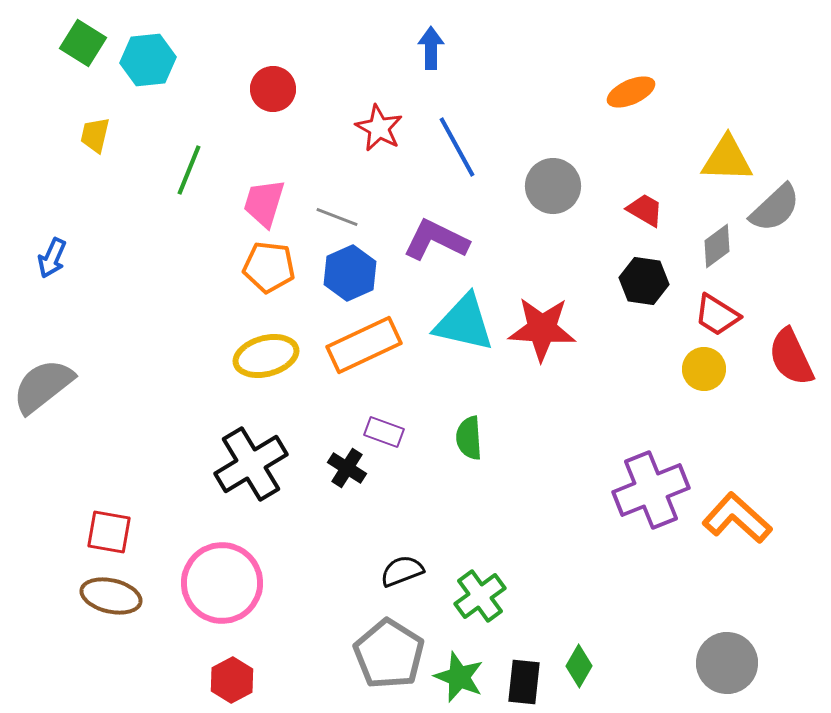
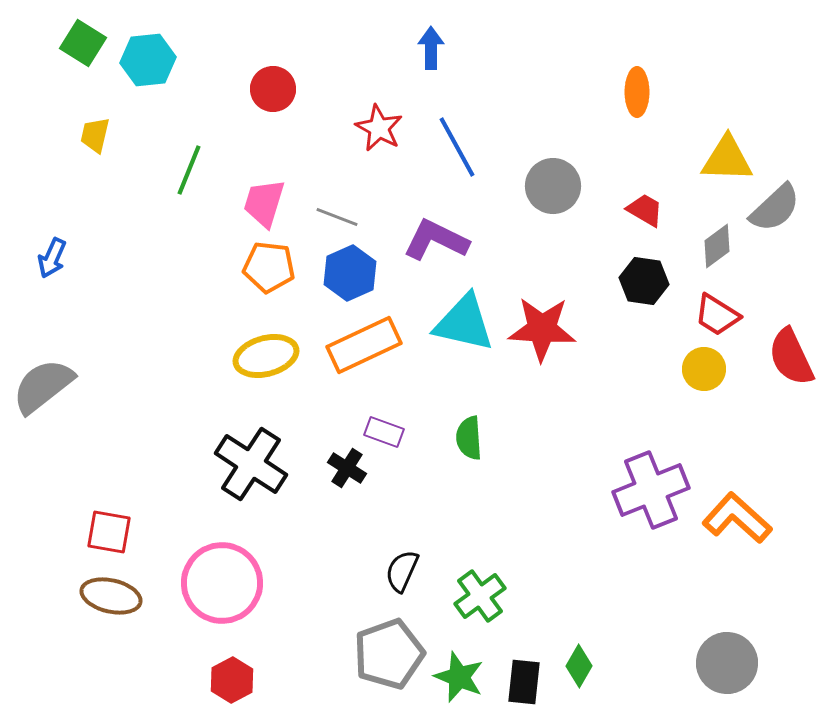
orange ellipse at (631, 92): moved 6 px right; rotated 66 degrees counterclockwise
black cross at (251, 464): rotated 26 degrees counterclockwise
black semicircle at (402, 571): rotated 45 degrees counterclockwise
gray pentagon at (389, 654): rotated 20 degrees clockwise
